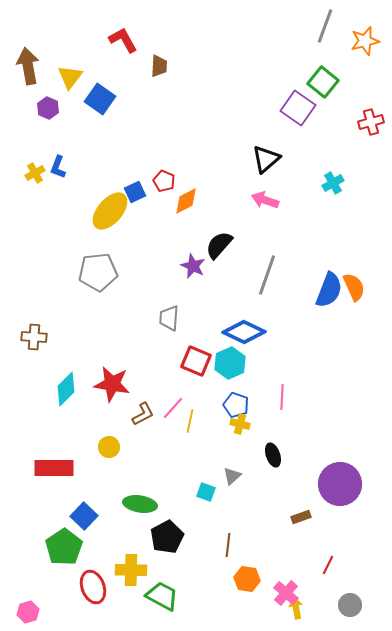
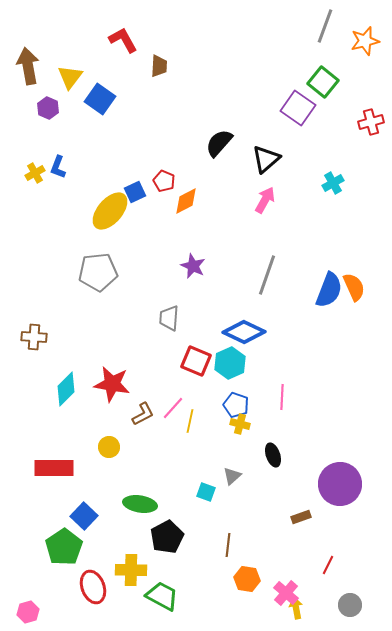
pink arrow at (265, 200): rotated 100 degrees clockwise
black semicircle at (219, 245): moved 102 px up
